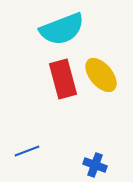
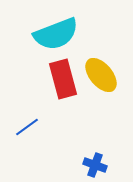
cyan semicircle: moved 6 px left, 5 px down
blue line: moved 24 px up; rotated 15 degrees counterclockwise
